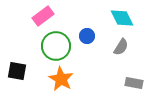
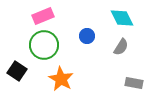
pink rectangle: rotated 15 degrees clockwise
green circle: moved 12 px left, 1 px up
black square: rotated 24 degrees clockwise
